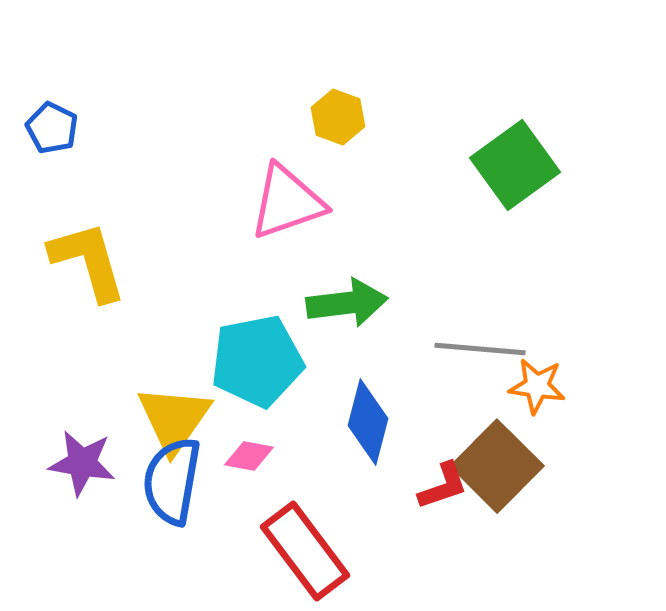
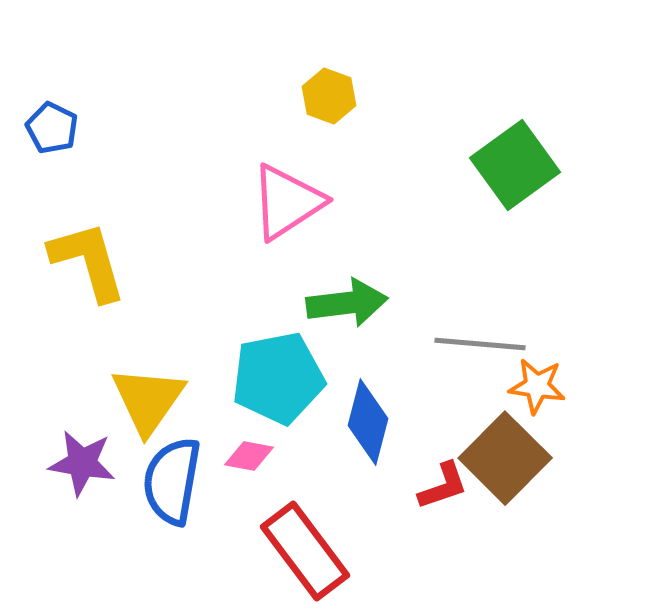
yellow hexagon: moved 9 px left, 21 px up
pink triangle: rotated 14 degrees counterclockwise
gray line: moved 5 px up
cyan pentagon: moved 21 px right, 17 px down
yellow triangle: moved 26 px left, 19 px up
brown square: moved 8 px right, 8 px up
